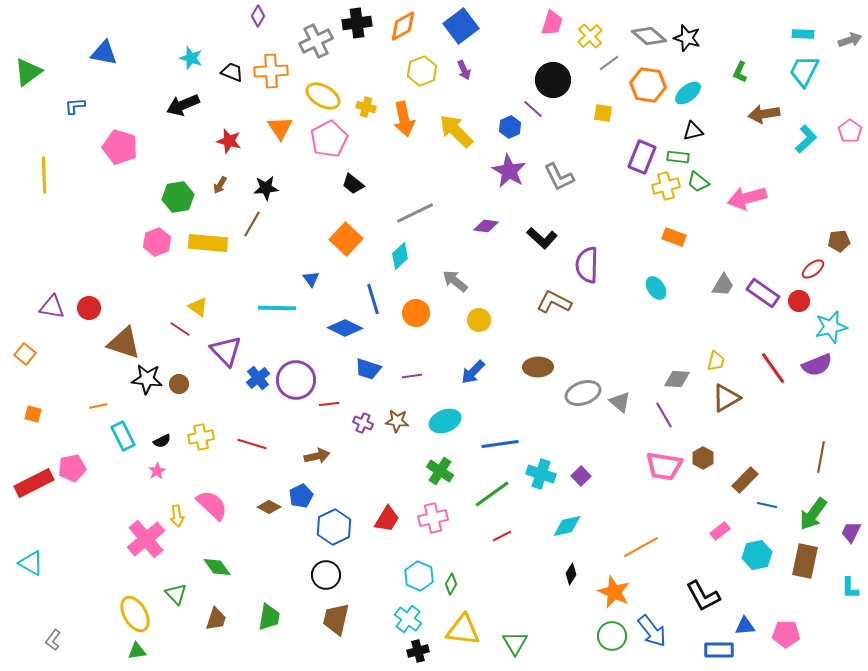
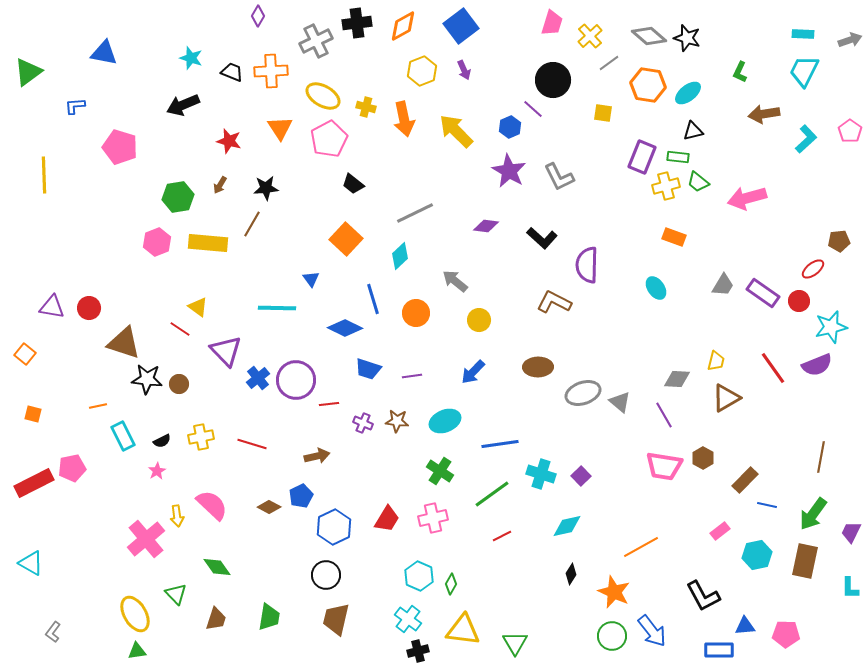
gray L-shape at (53, 640): moved 8 px up
